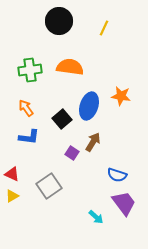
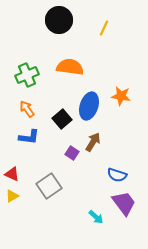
black circle: moved 1 px up
green cross: moved 3 px left, 5 px down; rotated 15 degrees counterclockwise
orange arrow: moved 1 px right, 1 px down
